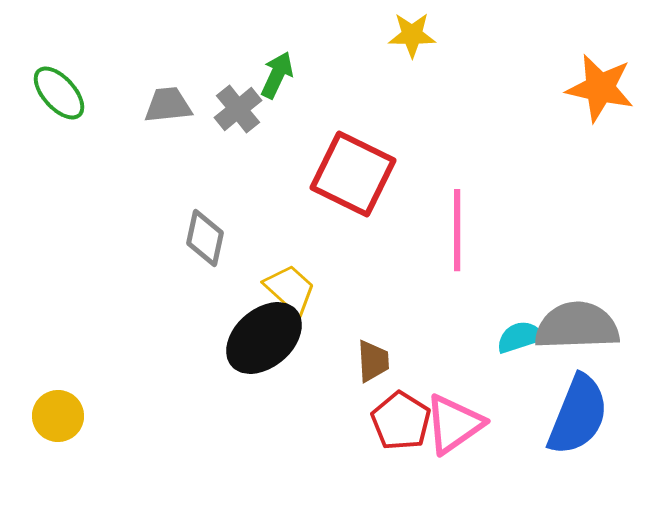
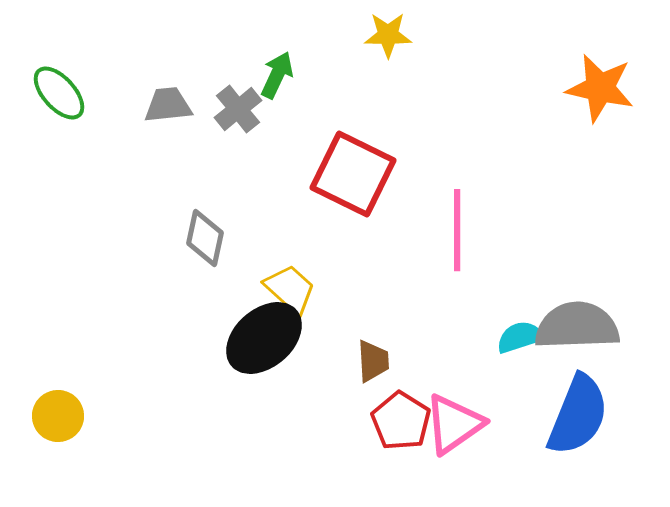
yellow star: moved 24 px left
